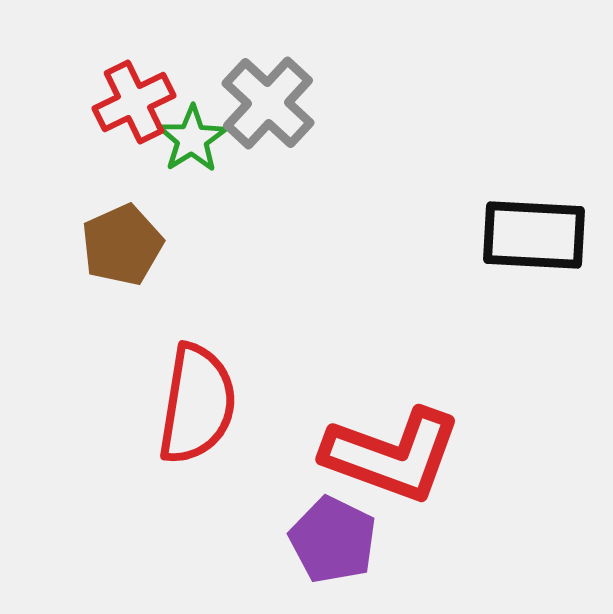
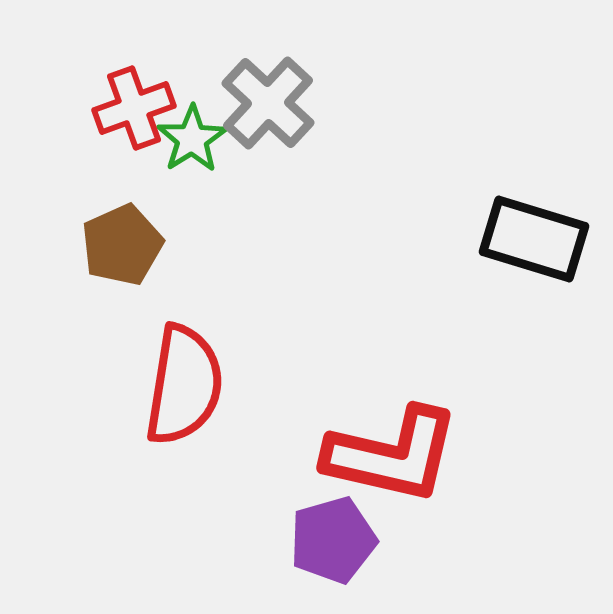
red cross: moved 6 px down; rotated 6 degrees clockwise
black rectangle: moved 4 px down; rotated 14 degrees clockwise
red semicircle: moved 13 px left, 19 px up
red L-shape: rotated 7 degrees counterclockwise
purple pentagon: rotated 30 degrees clockwise
